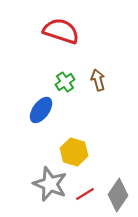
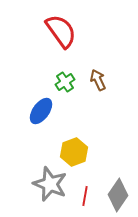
red semicircle: rotated 36 degrees clockwise
brown arrow: rotated 10 degrees counterclockwise
blue ellipse: moved 1 px down
yellow hexagon: rotated 24 degrees clockwise
red line: moved 2 px down; rotated 48 degrees counterclockwise
